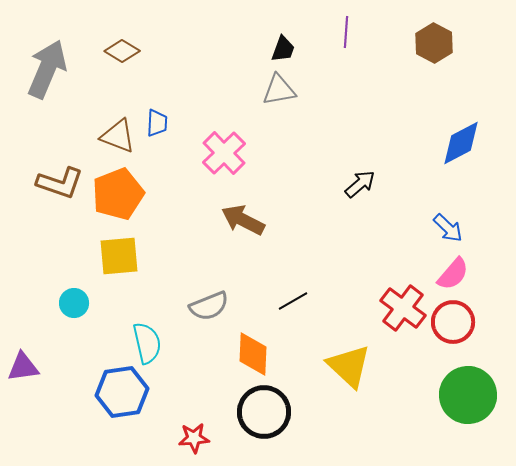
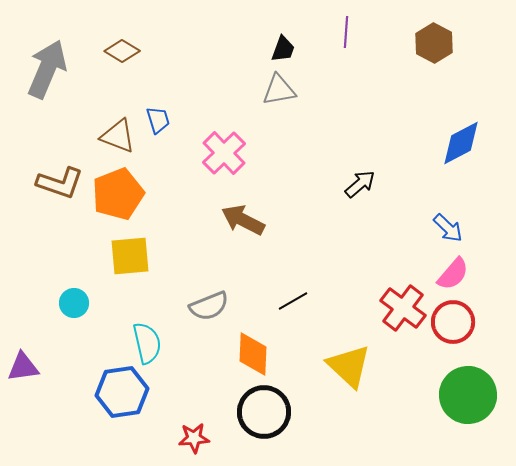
blue trapezoid: moved 1 px right, 3 px up; rotated 20 degrees counterclockwise
yellow square: moved 11 px right
